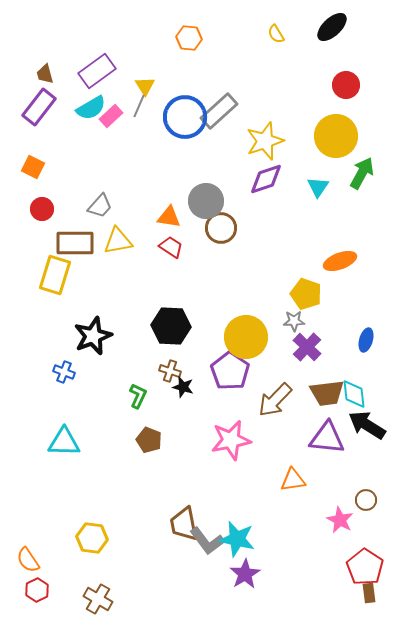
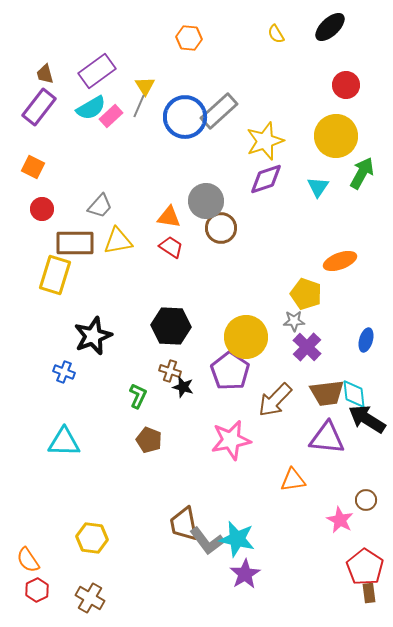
black ellipse at (332, 27): moved 2 px left
black arrow at (367, 425): moved 6 px up
brown cross at (98, 599): moved 8 px left, 1 px up
